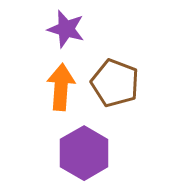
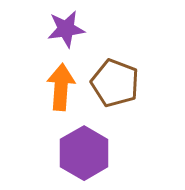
purple star: rotated 24 degrees counterclockwise
